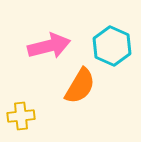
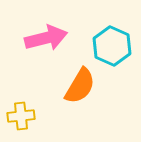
pink arrow: moved 3 px left, 8 px up
